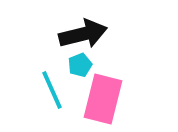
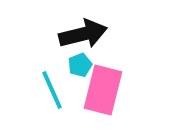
pink rectangle: moved 9 px up
